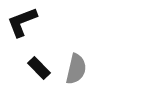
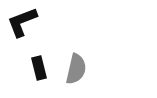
black rectangle: rotated 30 degrees clockwise
